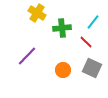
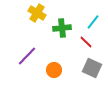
orange circle: moved 9 px left
